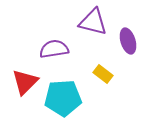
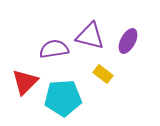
purple triangle: moved 3 px left, 14 px down
purple ellipse: rotated 45 degrees clockwise
